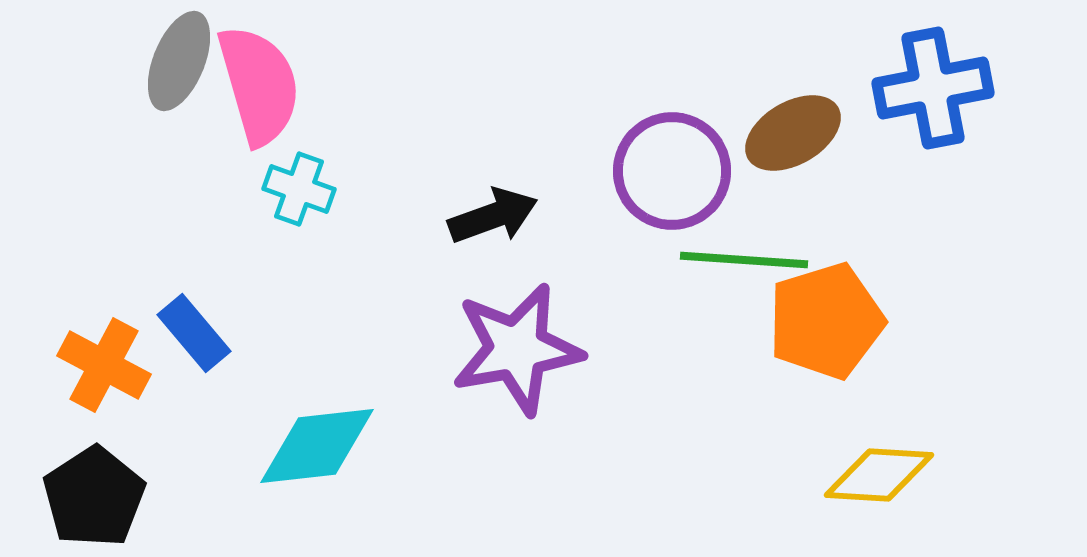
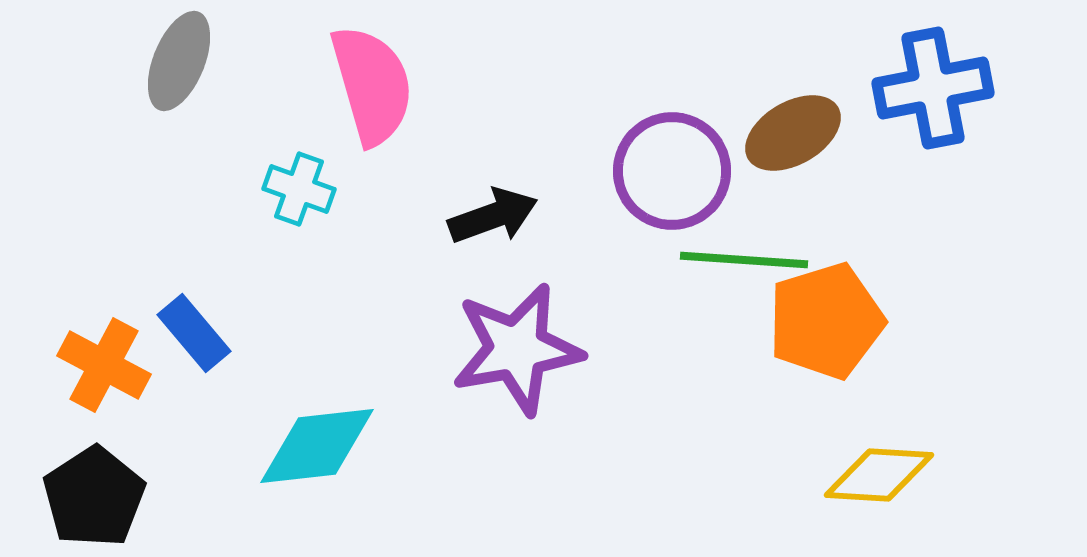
pink semicircle: moved 113 px right
